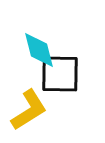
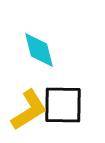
black square: moved 3 px right, 31 px down
